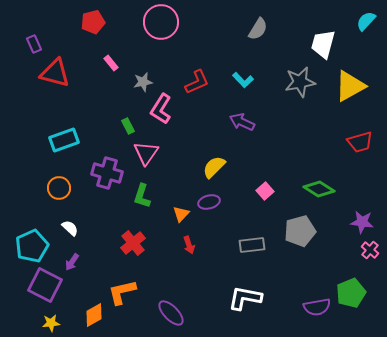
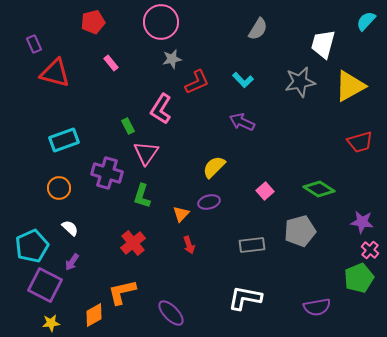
gray star at (143, 82): moved 29 px right, 23 px up
green pentagon at (351, 293): moved 8 px right, 15 px up
